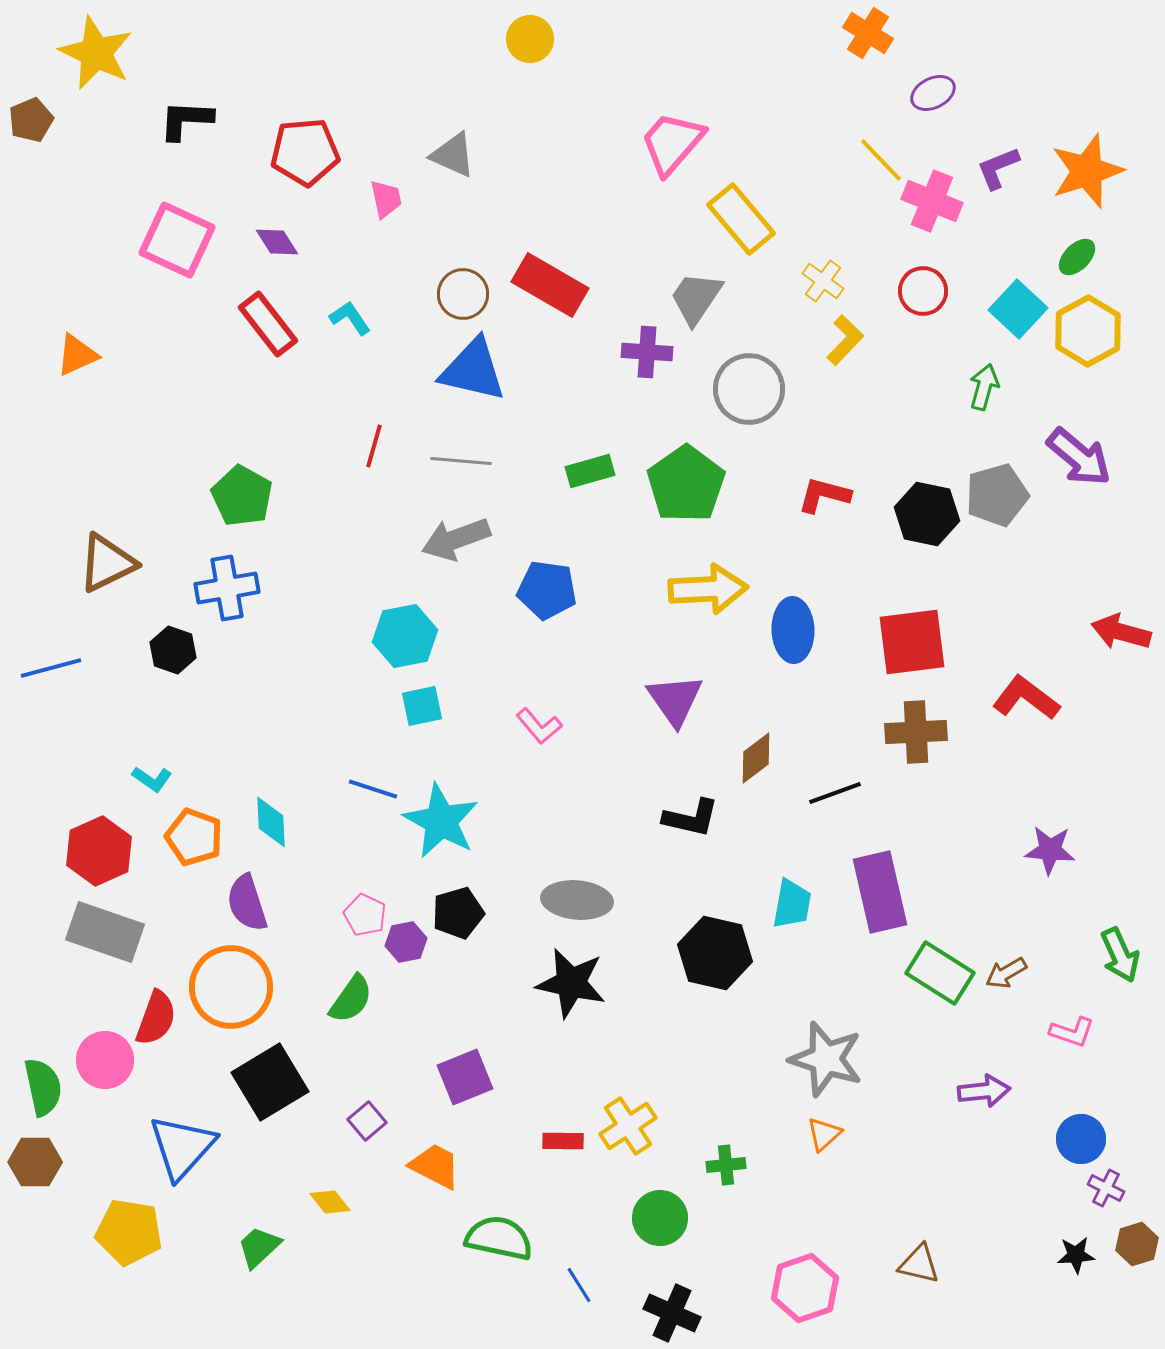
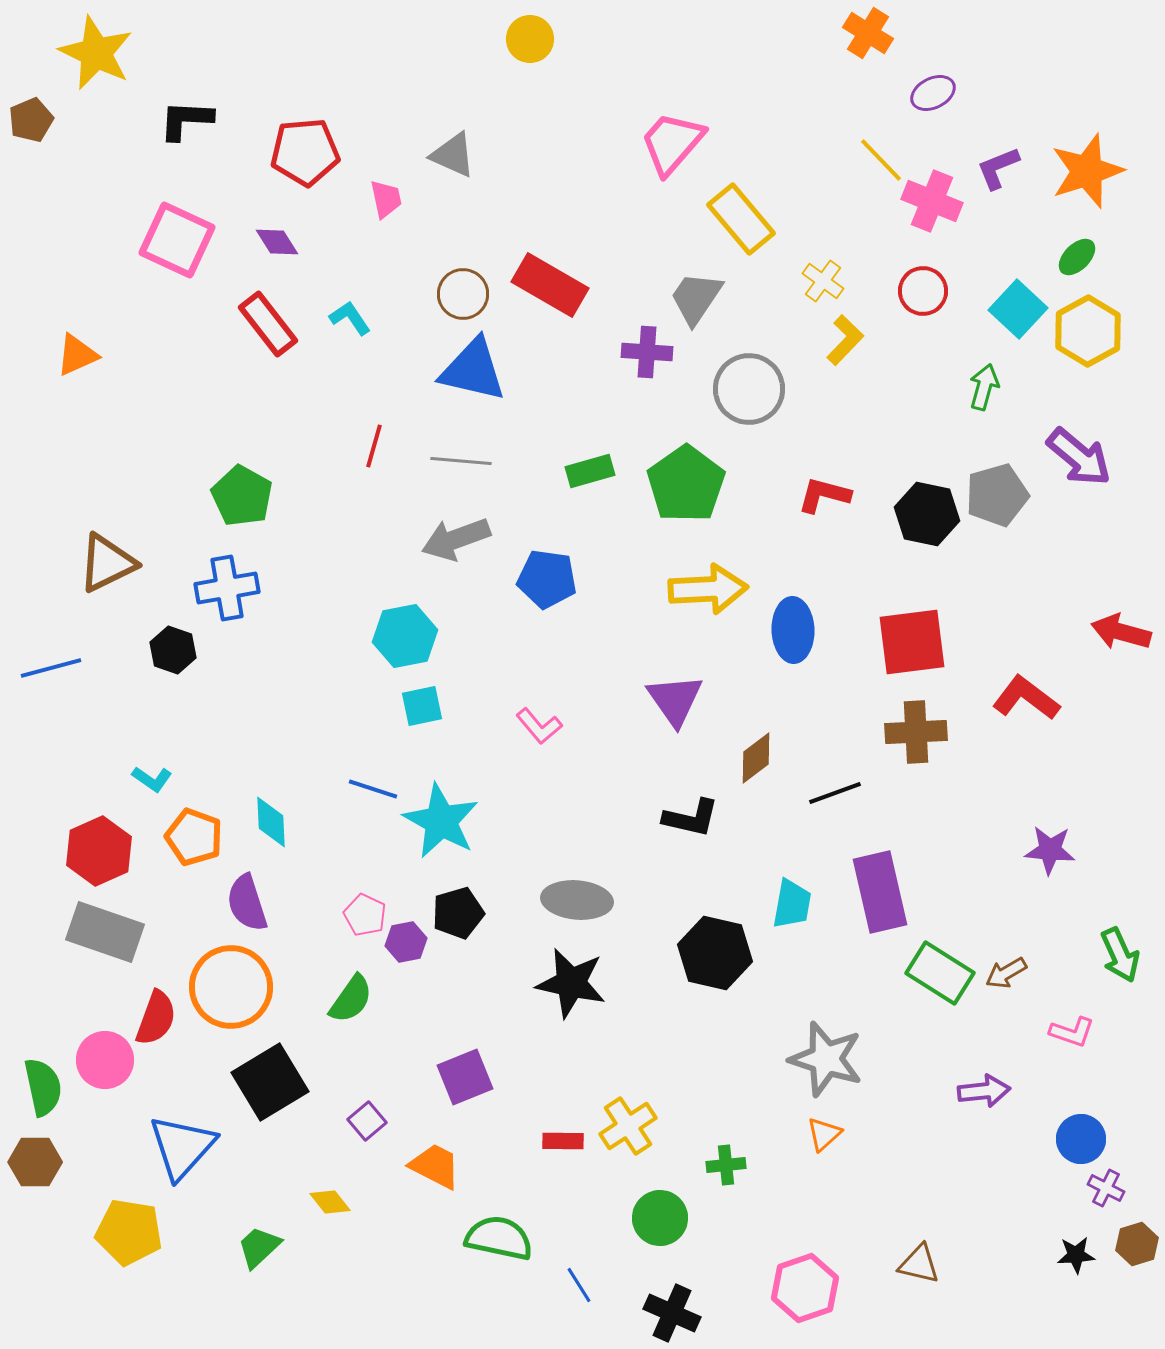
blue pentagon at (547, 590): moved 11 px up
